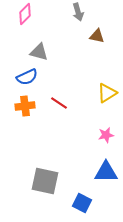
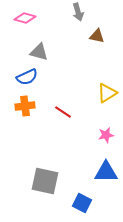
pink diamond: moved 4 px down; rotated 60 degrees clockwise
red line: moved 4 px right, 9 px down
